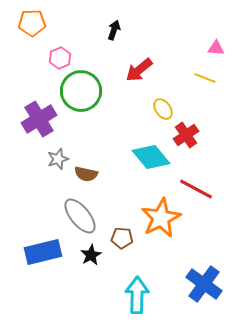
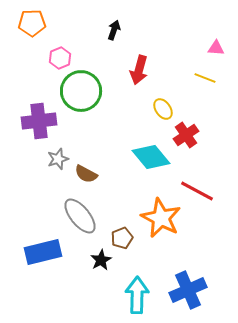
red arrow: rotated 36 degrees counterclockwise
purple cross: moved 2 px down; rotated 24 degrees clockwise
brown semicircle: rotated 15 degrees clockwise
red line: moved 1 px right, 2 px down
orange star: rotated 18 degrees counterclockwise
brown pentagon: rotated 25 degrees counterclockwise
black star: moved 10 px right, 5 px down
blue cross: moved 16 px left, 6 px down; rotated 30 degrees clockwise
